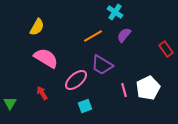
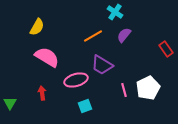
pink semicircle: moved 1 px right, 1 px up
pink ellipse: rotated 25 degrees clockwise
red arrow: rotated 24 degrees clockwise
